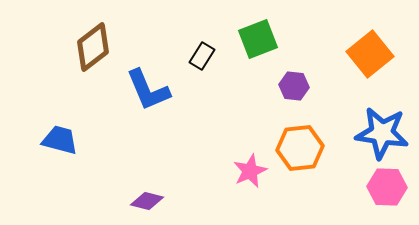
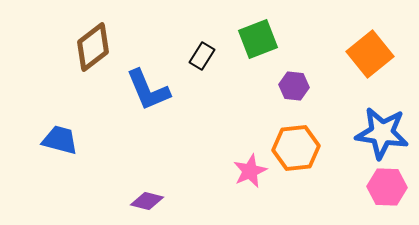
orange hexagon: moved 4 px left
